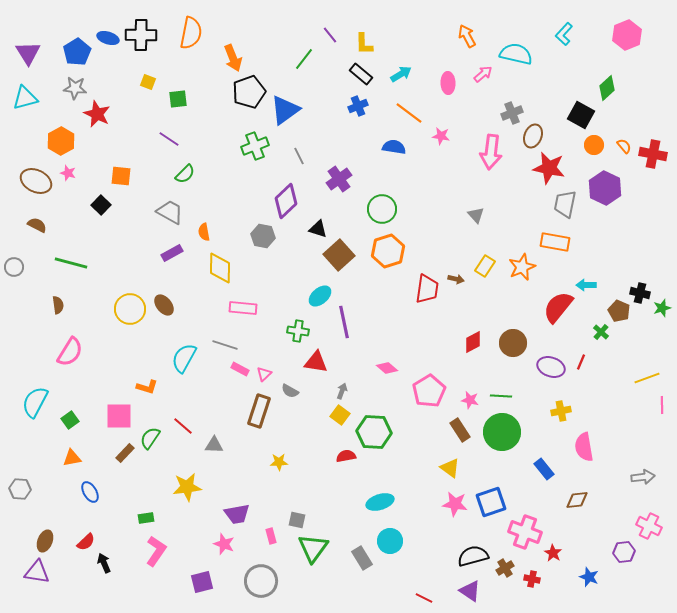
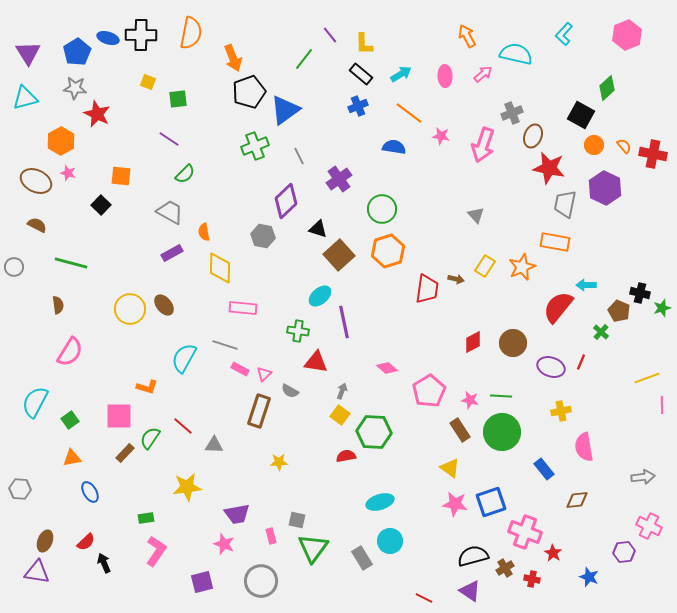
pink ellipse at (448, 83): moved 3 px left, 7 px up
pink arrow at (491, 152): moved 8 px left, 7 px up; rotated 12 degrees clockwise
